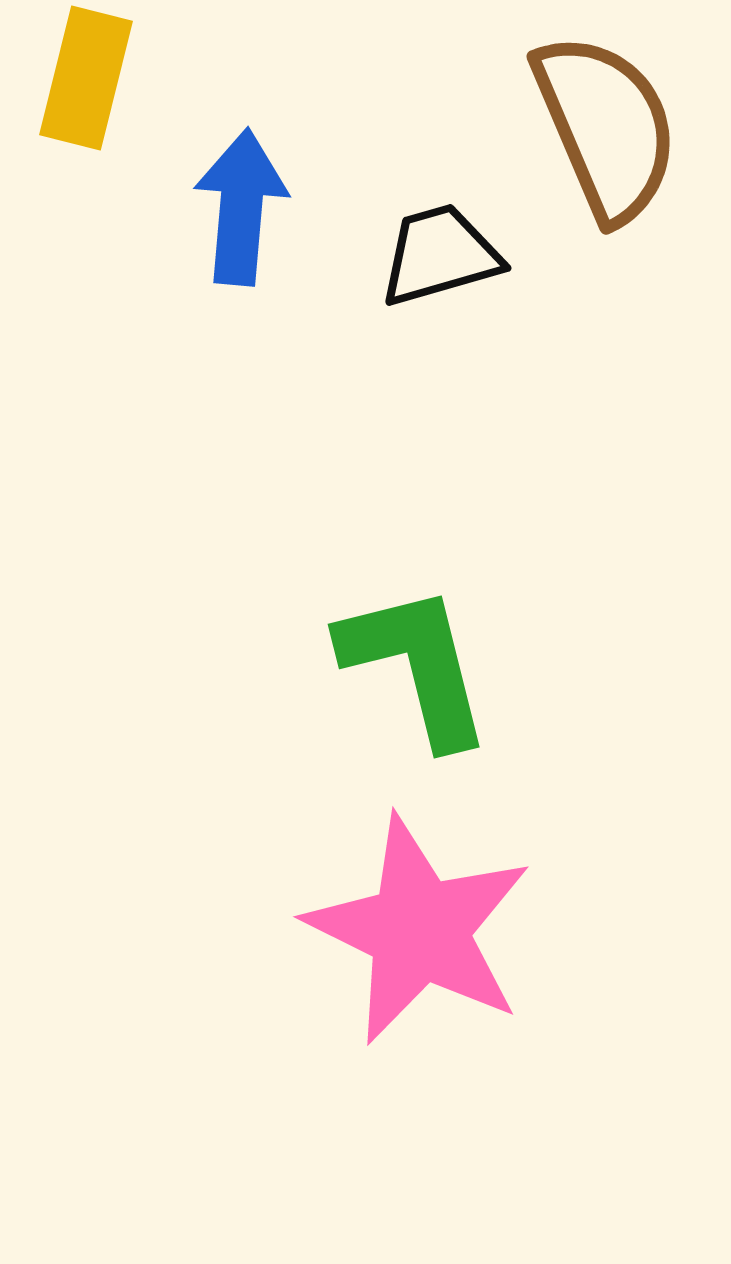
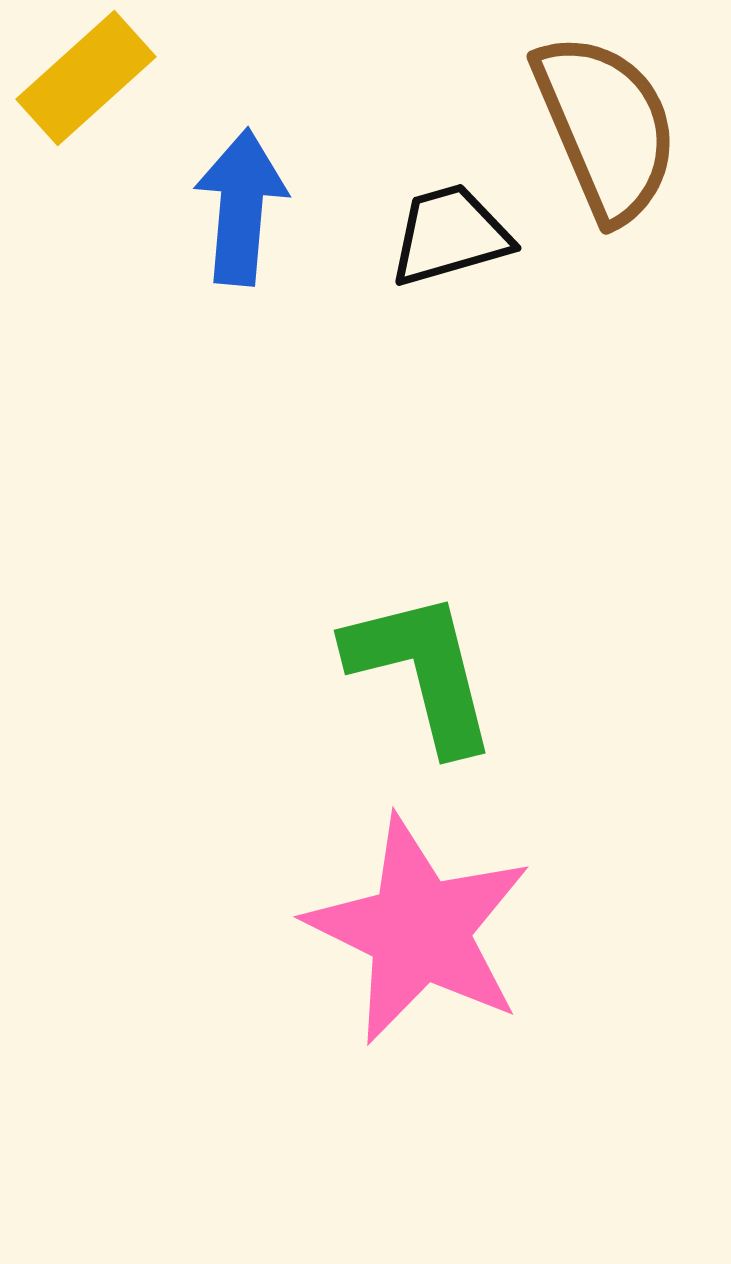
yellow rectangle: rotated 34 degrees clockwise
black trapezoid: moved 10 px right, 20 px up
green L-shape: moved 6 px right, 6 px down
